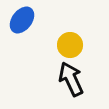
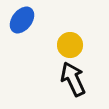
black arrow: moved 2 px right
